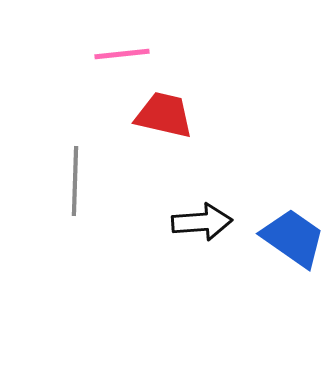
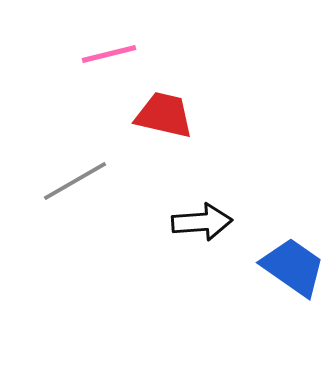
pink line: moved 13 px left; rotated 8 degrees counterclockwise
gray line: rotated 58 degrees clockwise
blue trapezoid: moved 29 px down
